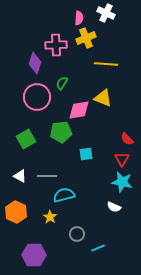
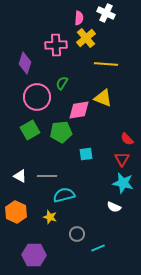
yellow cross: rotated 18 degrees counterclockwise
purple diamond: moved 10 px left
green square: moved 4 px right, 9 px up
cyan star: moved 1 px right, 1 px down
yellow star: rotated 16 degrees counterclockwise
